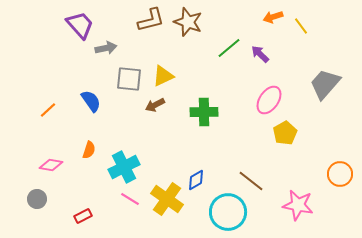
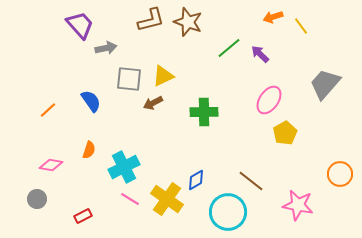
brown arrow: moved 2 px left, 2 px up
